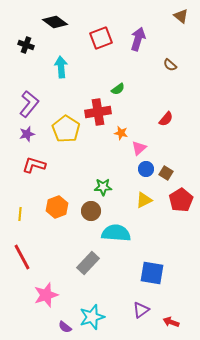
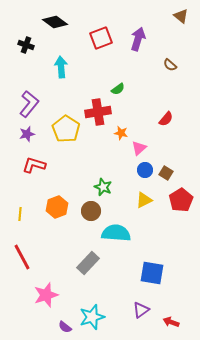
blue circle: moved 1 px left, 1 px down
green star: rotated 24 degrees clockwise
